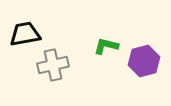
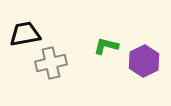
purple hexagon: rotated 12 degrees counterclockwise
gray cross: moved 2 px left, 2 px up
